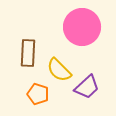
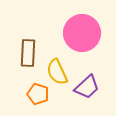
pink circle: moved 6 px down
yellow semicircle: moved 2 px left, 2 px down; rotated 20 degrees clockwise
